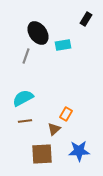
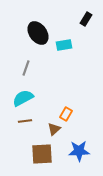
cyan rectangle: moved 1 px right
gray line: moved 12 px down
